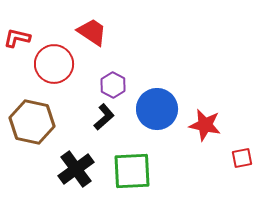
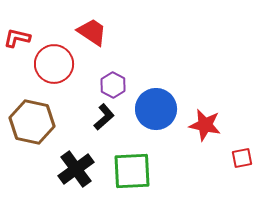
blue circle: moved 1 px left
